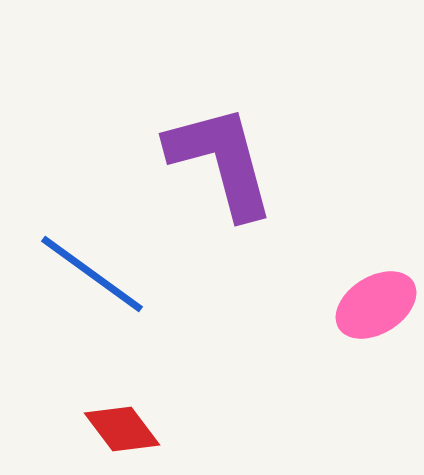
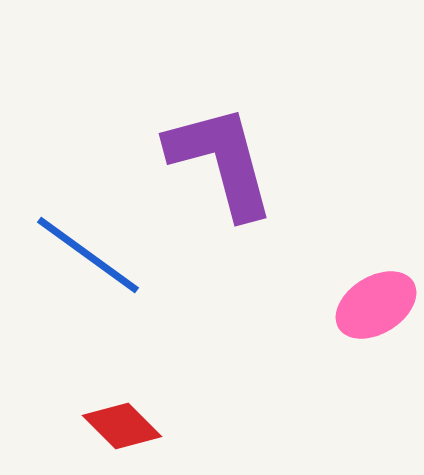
blue line: moved 4 px left, 19 px up
red diamond: moved 3 px up; rotated 8 degrees counterclockwise
